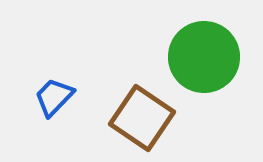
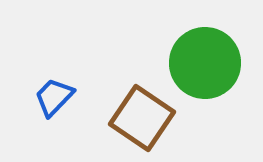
green circle: moved 1 px right, 6 px down
